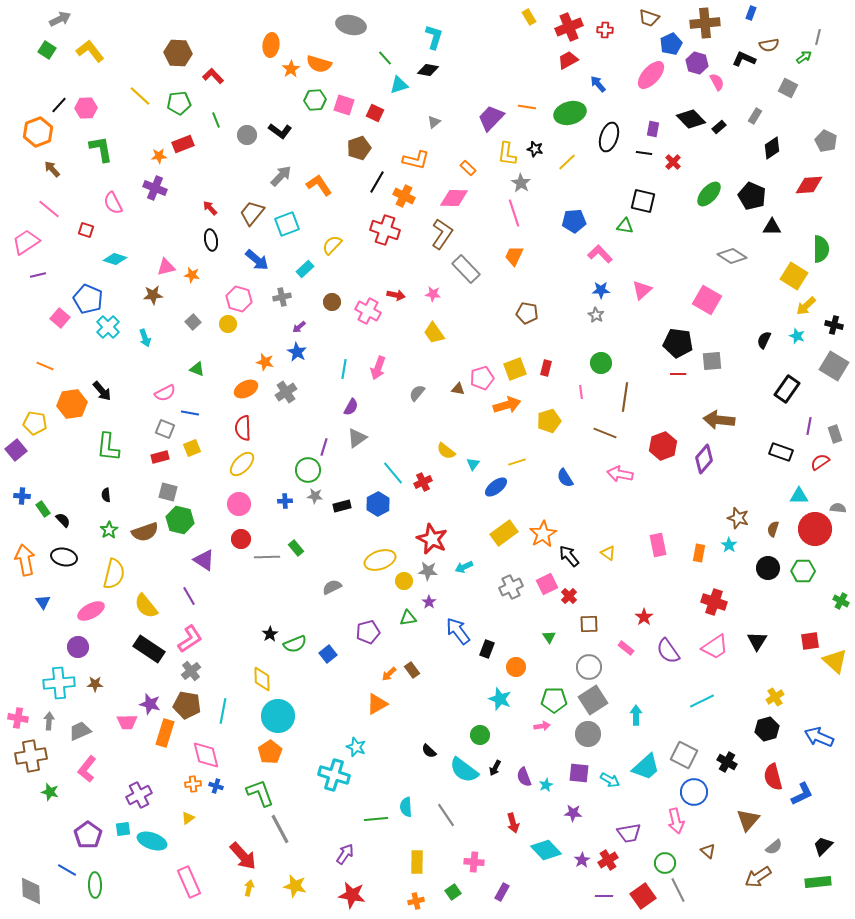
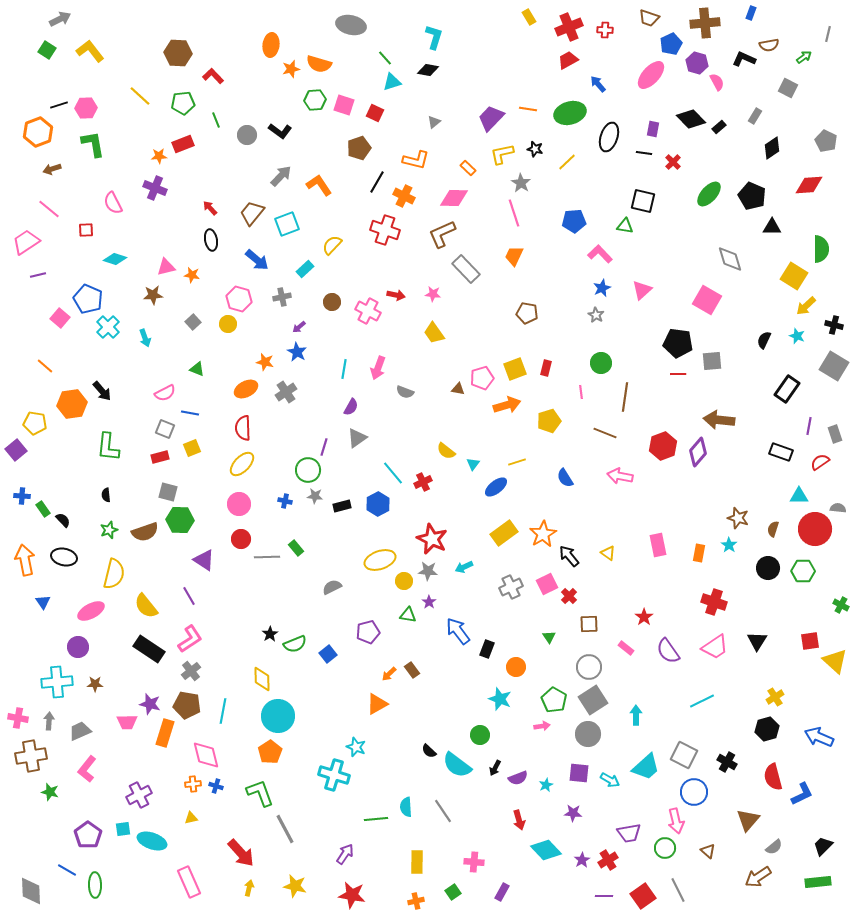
gray line at (818, 37): moved 10 px right, 3 px up
orange star at (291, 69): rotated 18 degrees clockwise
cyan triangle at (399, 85): moved 7 px left, 3 px up
green pentagon at (179, 103): moved 4 px right
black line at (59, 105): rotated 30 degrees clockwise
orange line at (527, 107): moved 1 px right, 2 px down
green L-shape at (101, 149): moved 8 px left, 5 px up
yellow L-shape at (507, 154): moved 5 px left; rotated 70 degrees clockwise
brown arrow at (52, 169): rotated 66 degrees counterclockwise
red square at (86, 230): rotated 21 degrees counterclockwise
brown L-shape at (442, 234): rotated 148 degrees counterclockwise
gray diamond at (732, 256): moved 2 px left, 3 px down; rotated 40 degrees clockwise
blue star at (601, 290): moved 1 px right, 2 px up; rotated 24 degrees counterclockwise
orange line at (45, 366): rotated 18 degrees clockwise
gray semicircle at (417, 393): moved 12 px left, 1 px up; rotated 108 degrees counterclockwise
purple diamond at (704, 459): moved 6 px left, 7 px up
pink arrow at (620, 474): moved 2 px down
blue cross at (285, 501): rotated 16 degrees clockwise
green hexagon at (180, 520): rotated 12 degrees counterclockwise
green star at (109, 530): rotated 12 degrees clockwise
green cross at (841, 601): moved 4 px down
green triangle at (408, 618): moved 3 px up; rotated 18 degrees clockwise
cyan cross at (59, 683): moved 2 px left, 1 px up
green pentagon at (554, 700): rotated 30 degrees clockwise
cyan semicircle at (464, 770): moved 7 px left, 5 px up
purple semicircle at (524, 777): moved 6 px left, 1 px down; rotated 90 degrees counterclockwise
gray line at (446, 815): moved 3 px left, 4 px up
yellow triangle at (188, 818): moved 3 px right; rotated 24 degrees clockwise
red arrow at (513, 823): moved 6 px right, 3 px up
gray line at (280, 829): moved 5 px right
red arrow at (243, 856): moved 2 px left, 3 px up
green circle at (665, 863): moved 15 px up
